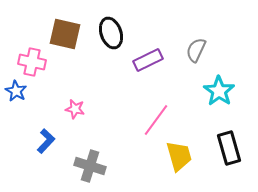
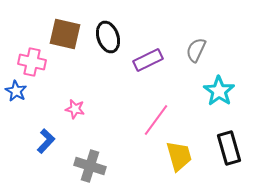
black ellipse: moved 3 px left, 4 px down
